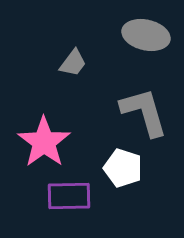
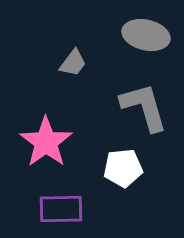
gray L-shape: moved 5 px up
pink star: moved 2 px right
white pentagon: rotated 24 degrees counterclockwise
purple rectangle: moved 8 px left, 13 px down
